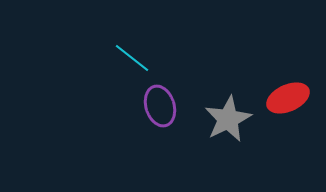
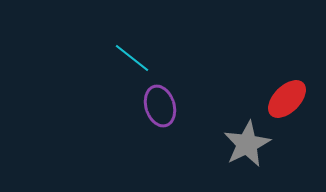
red ellipse: moved 1 px left, 1 px down; rotated 21 degrees counterclockwise
gray star: moved 19 px right, 25 px down
